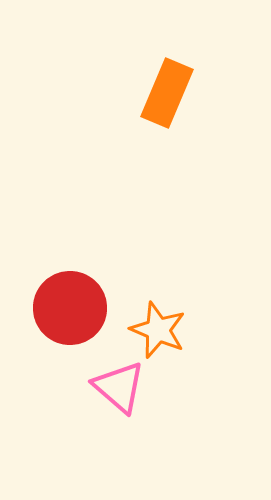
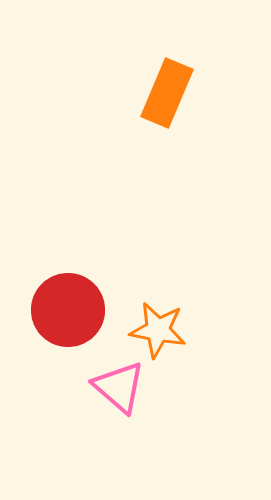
red circle: moved 2 px left, 2 px down
orange star: rotated 12 degrees counterclockwise
